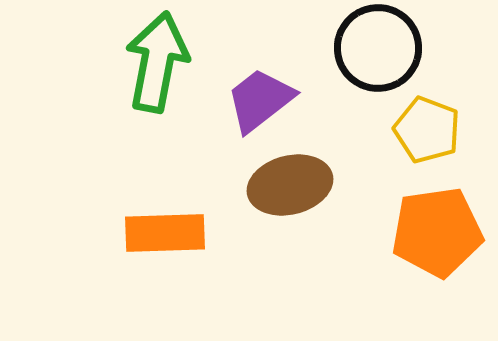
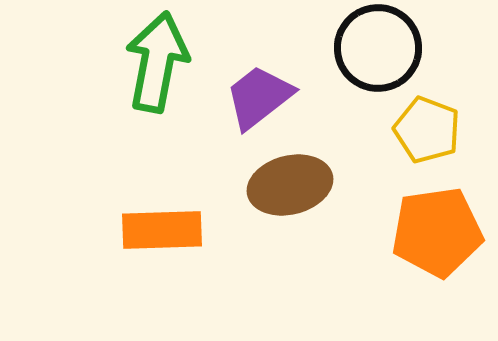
purple trapezoid: moved 1 px left, 3 px up
orange rectangle: moved 3 px left, 3 px up
